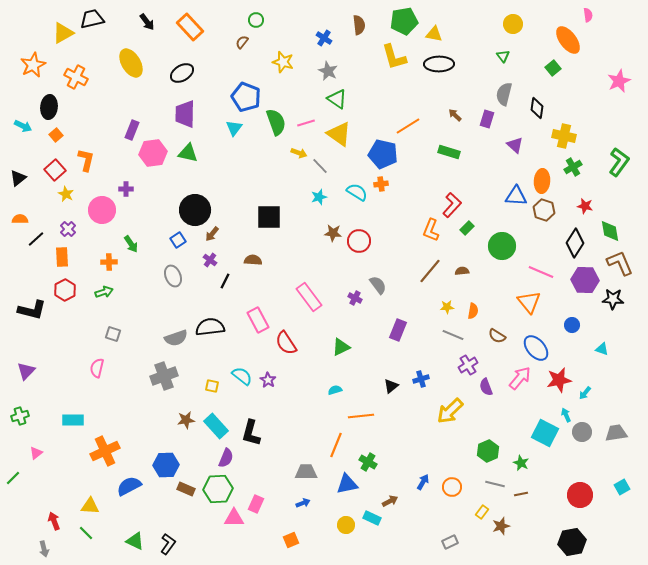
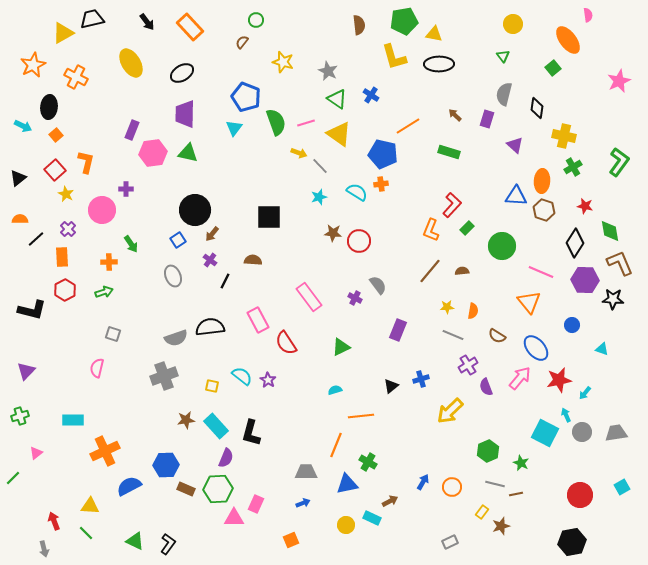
blue cross at (324, 38): moved 47 px right, 57 px down
orange L-shape at (86, 160): moved 2 px down
brown line at (521, 494): moved 5 px left
